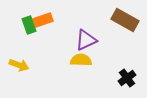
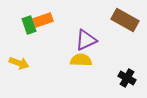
yellow arrow: moved 2 px up
black cross: rotated 24 degrees counterclockwise
